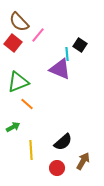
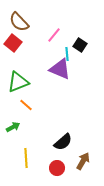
pink line: moved 16 px right
orange line: moved 1 px left, 1 px down
yellow line: moved 5 px left, 8 px down
